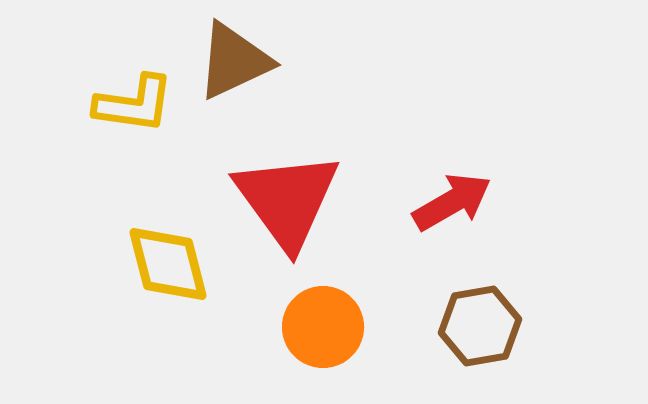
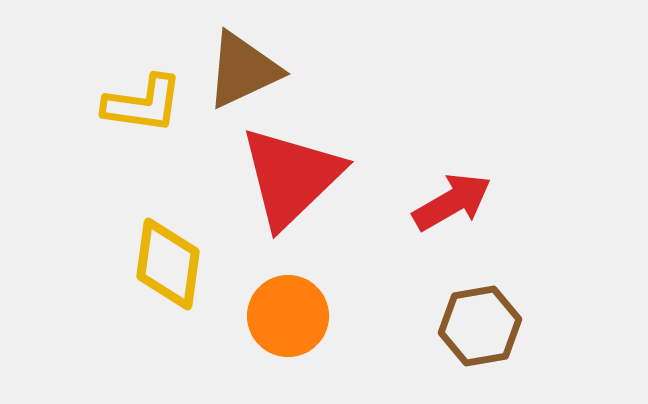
brown triangle: moved 9 px right, 9 px down
yellow L-shape: moved 9 px right
red triangle: moved 4 px right, 23 px up; rotated 22 degrees clockwise
yellow diamond: rotated 22 degrees clockwise
orange circle: moved 35 px left, 11 px up
